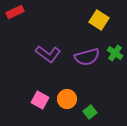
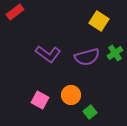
red rectangle: rotated 12 degrees counterclockwise
yellow square: moved 1 px down
green cross: rotated 21 degrees clockwise
orange circle: moved 4 px right, 4 px up
